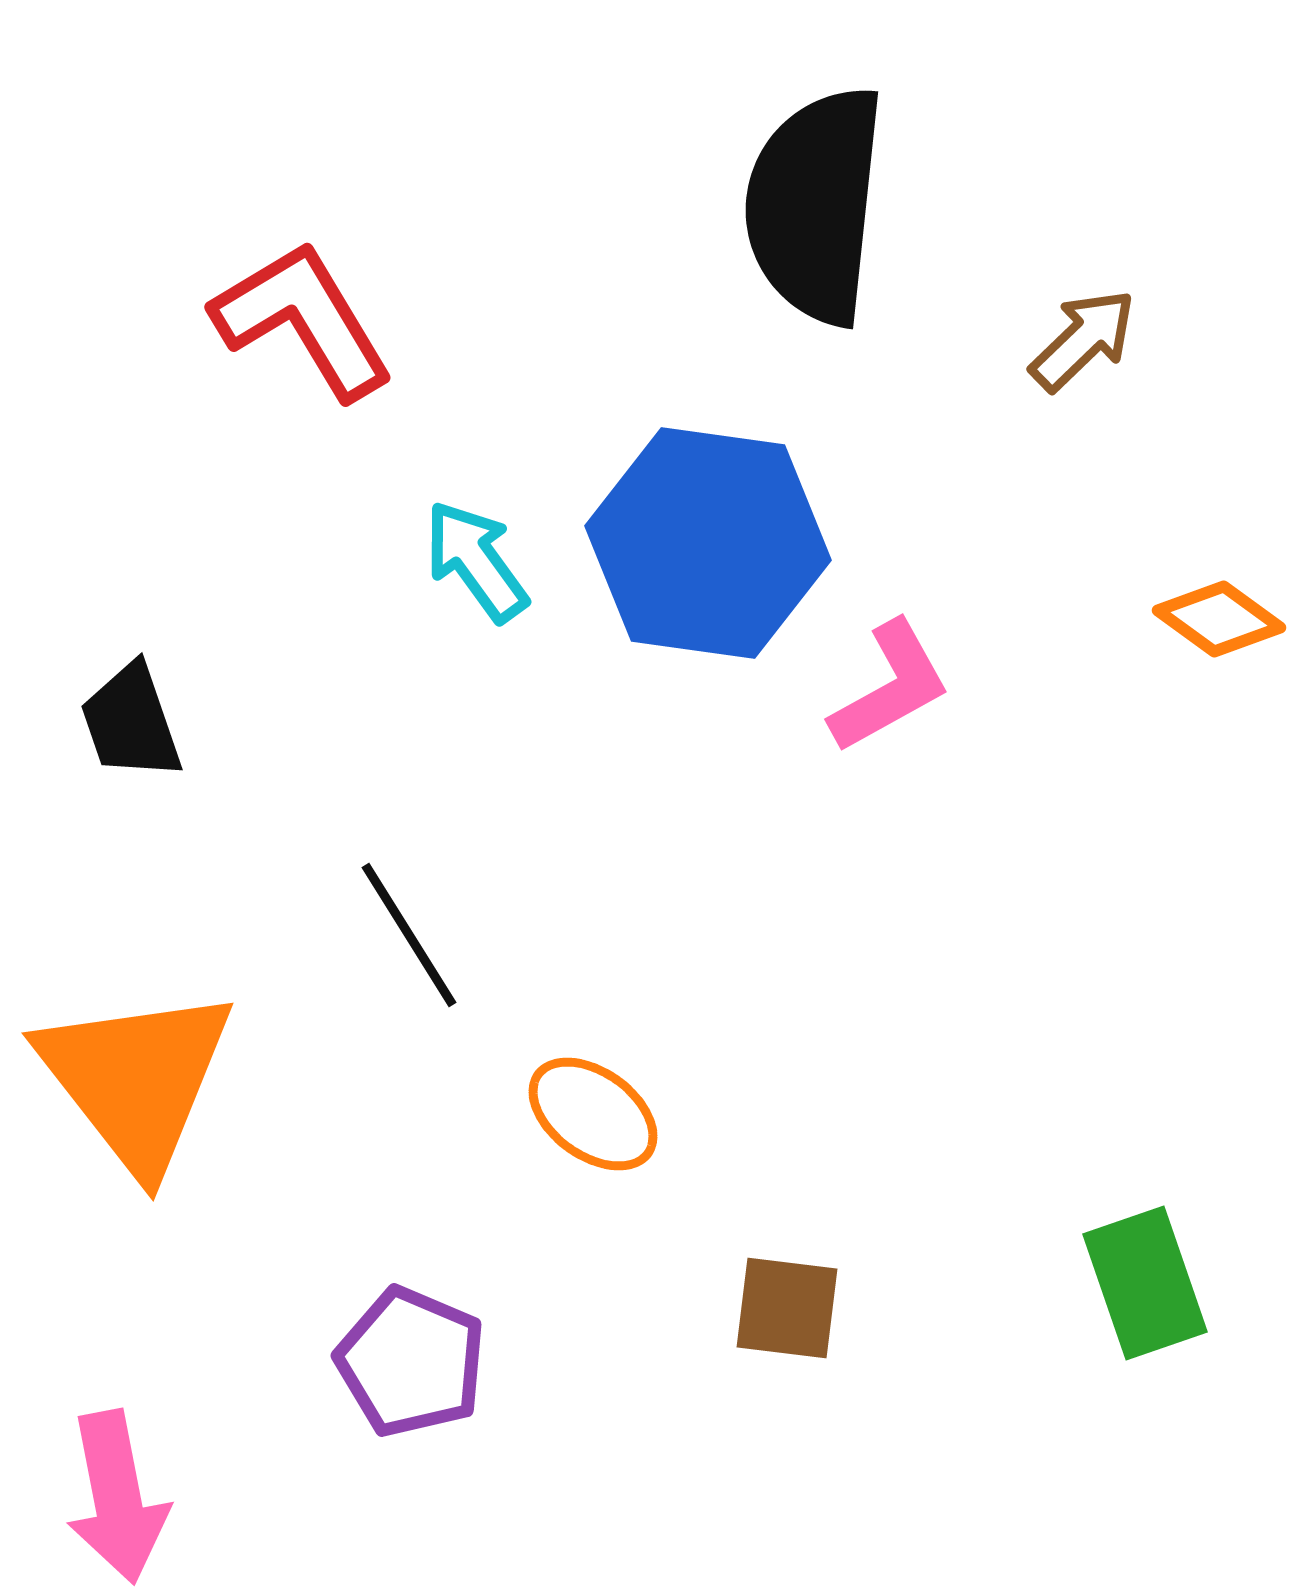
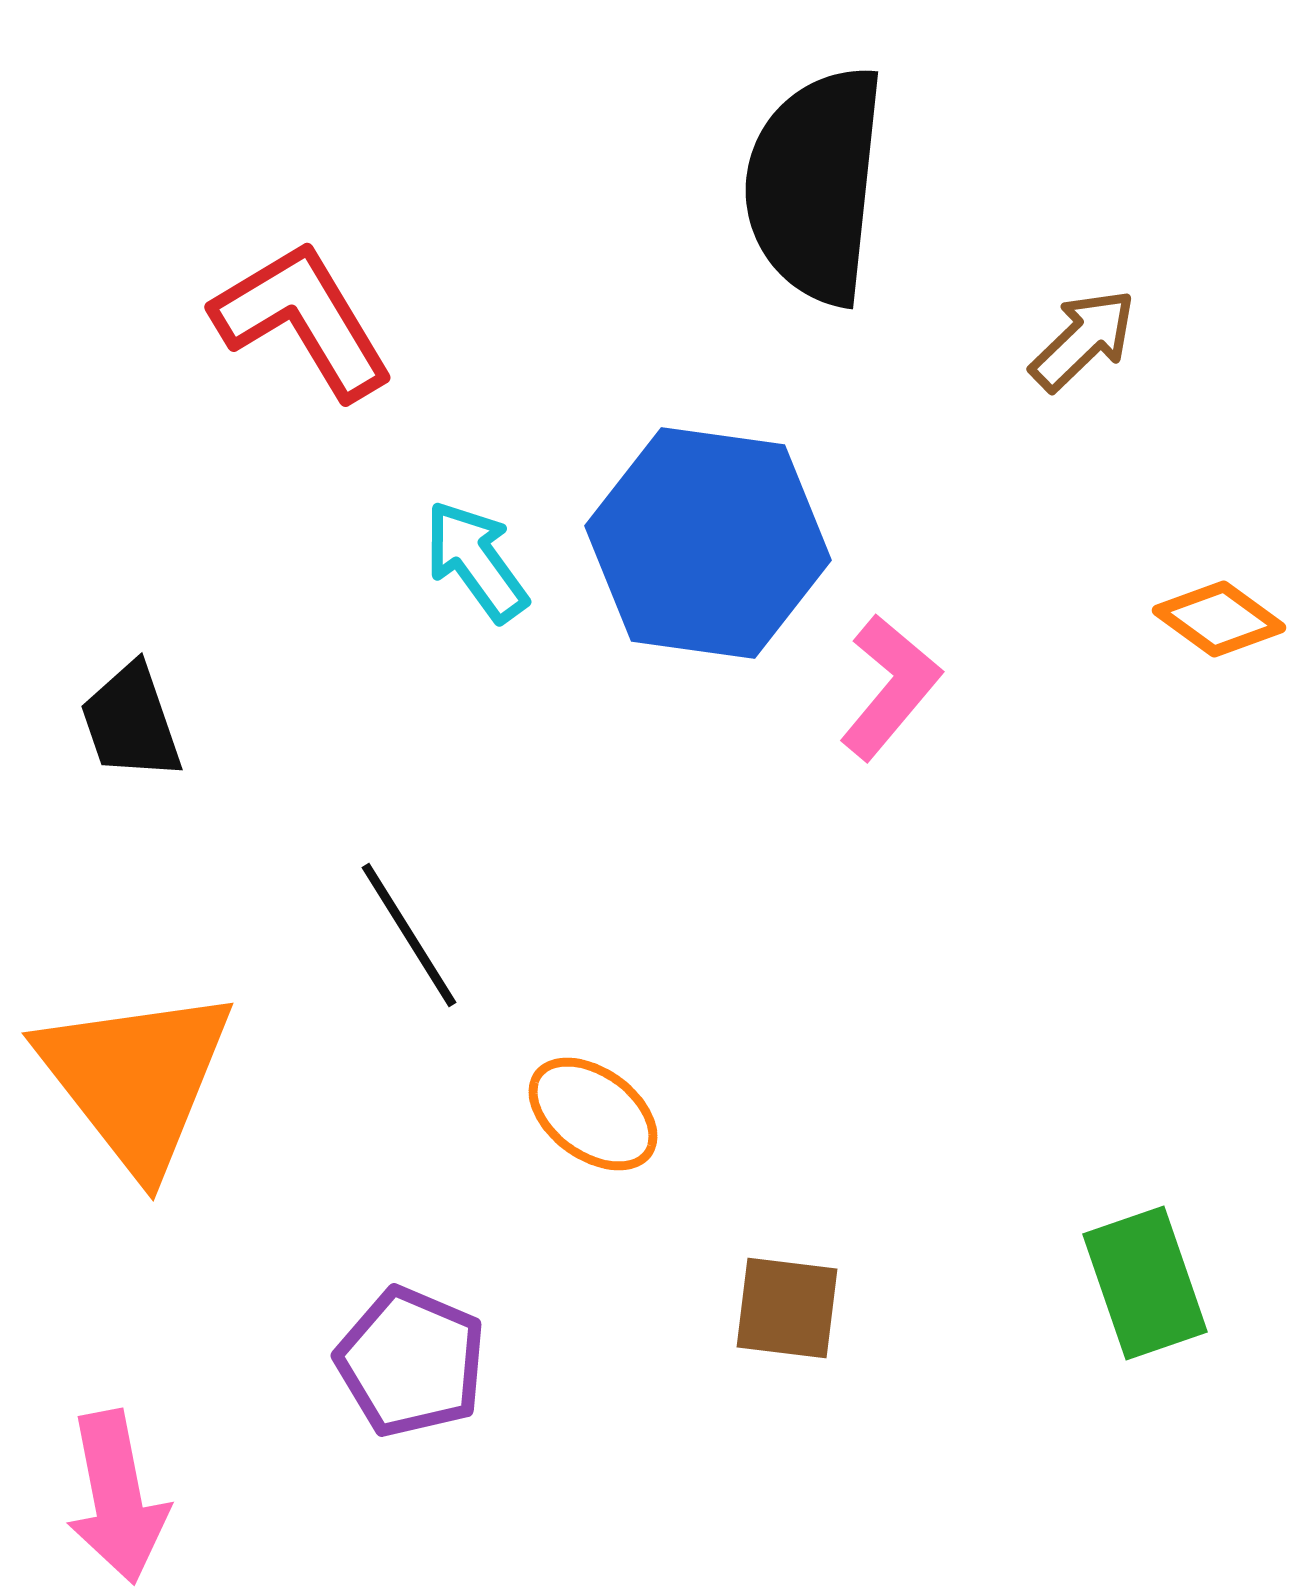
black semicircle: moved 20 px up
pink L-shape: rotated 21 degrees counterclockwise
